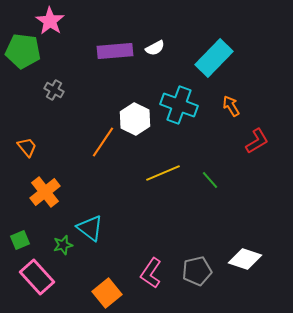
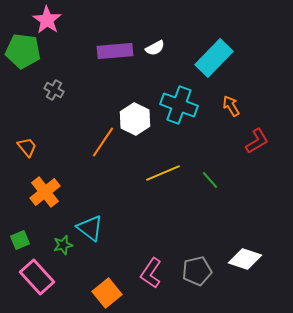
pink star: moved 3 px left, 1 px up
